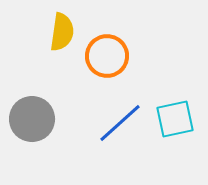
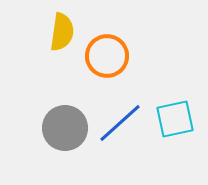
gray circle: moved 33 px right, 9 px down
